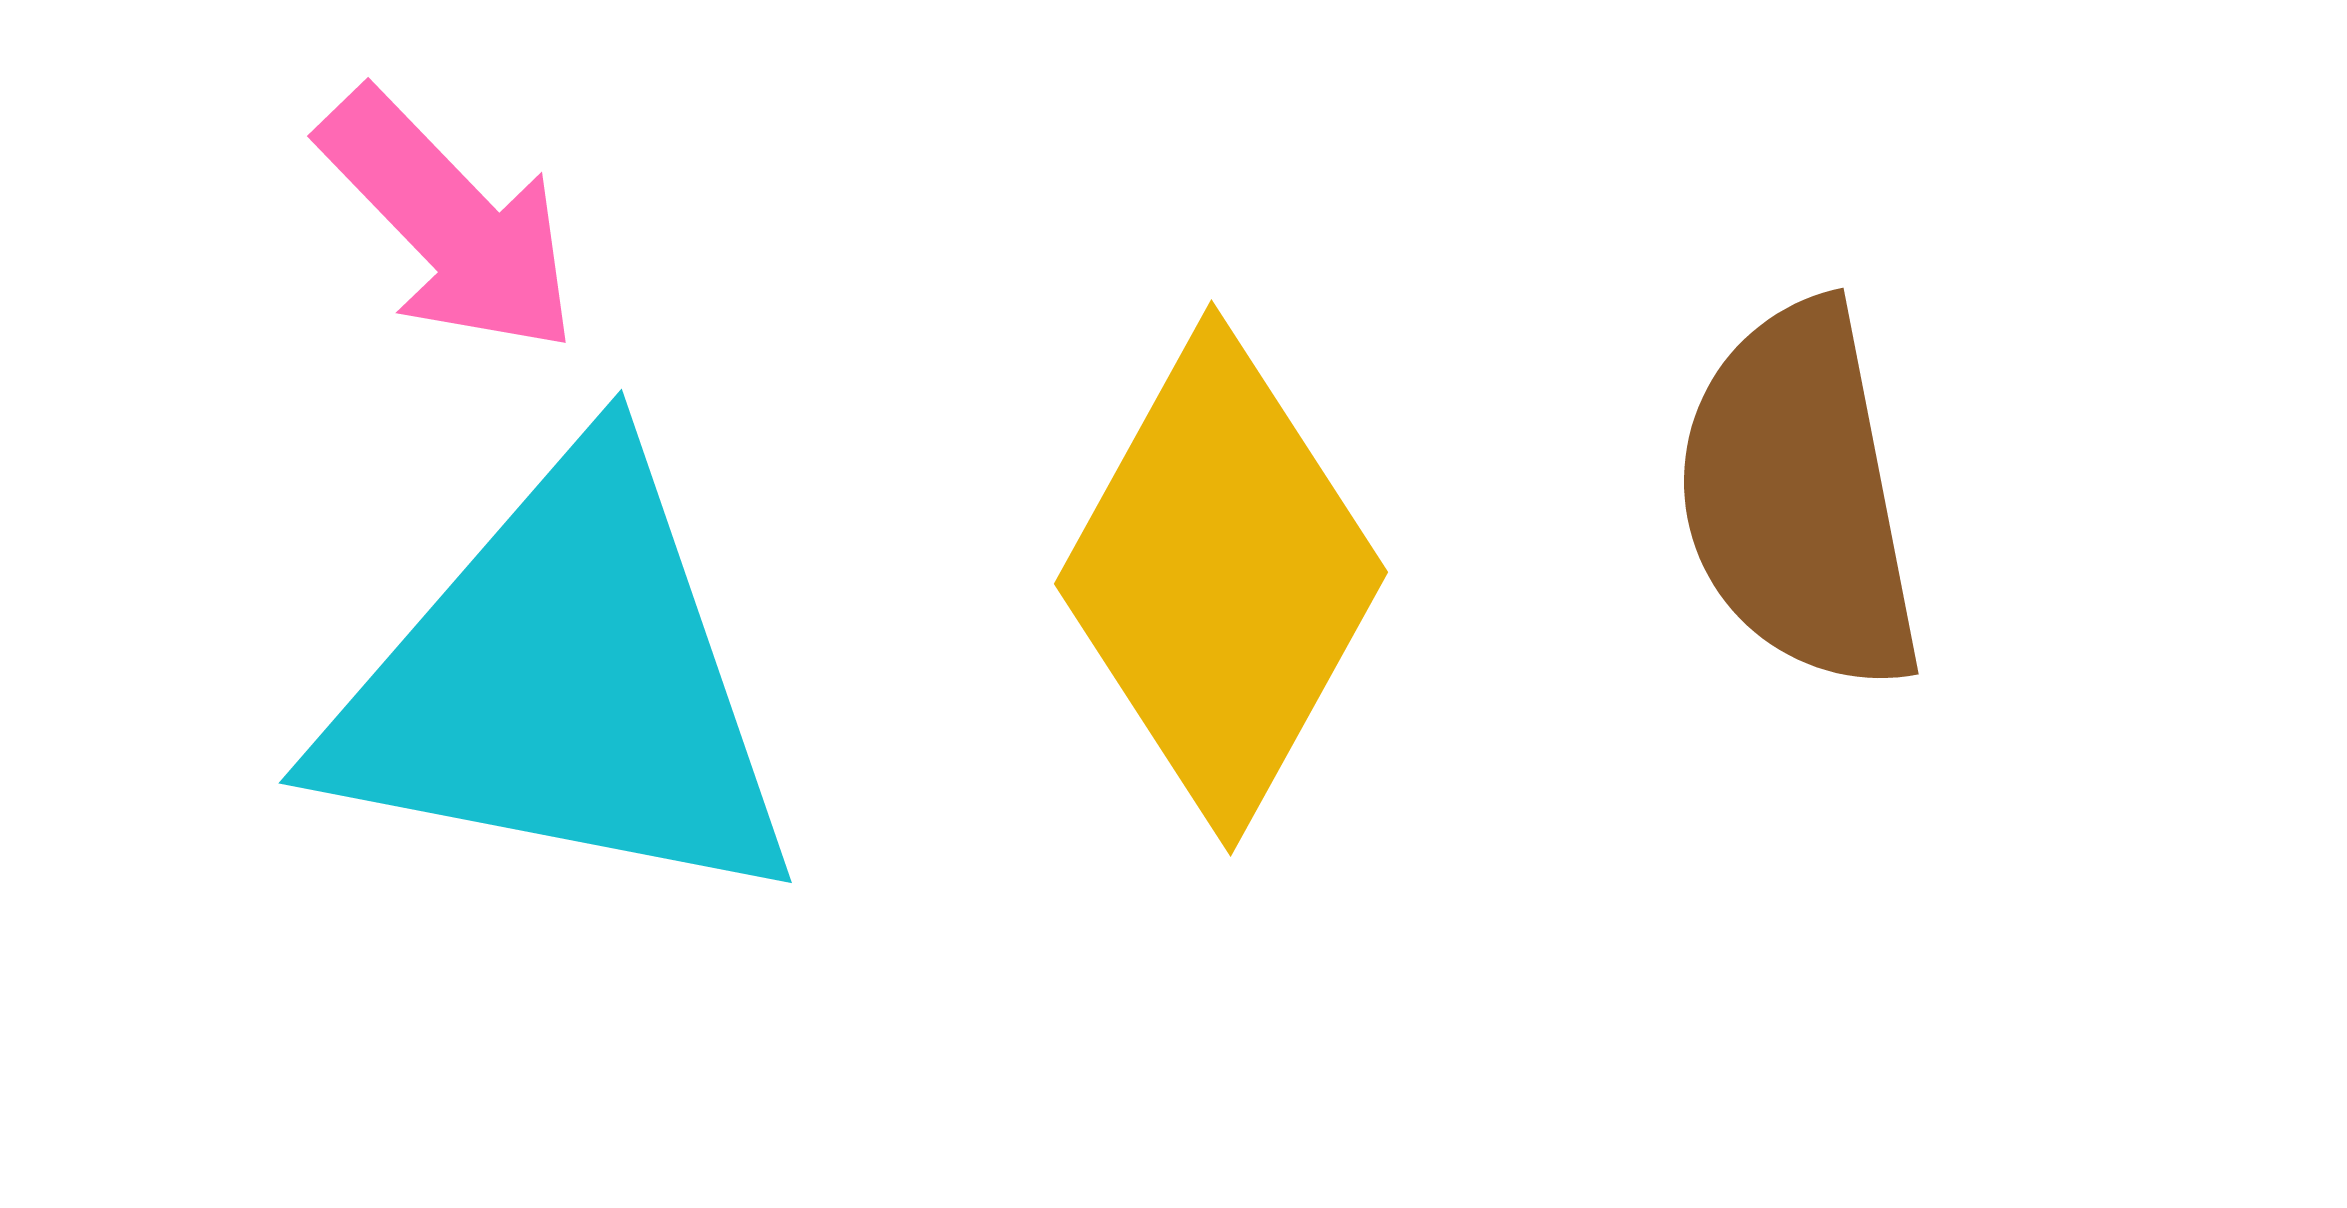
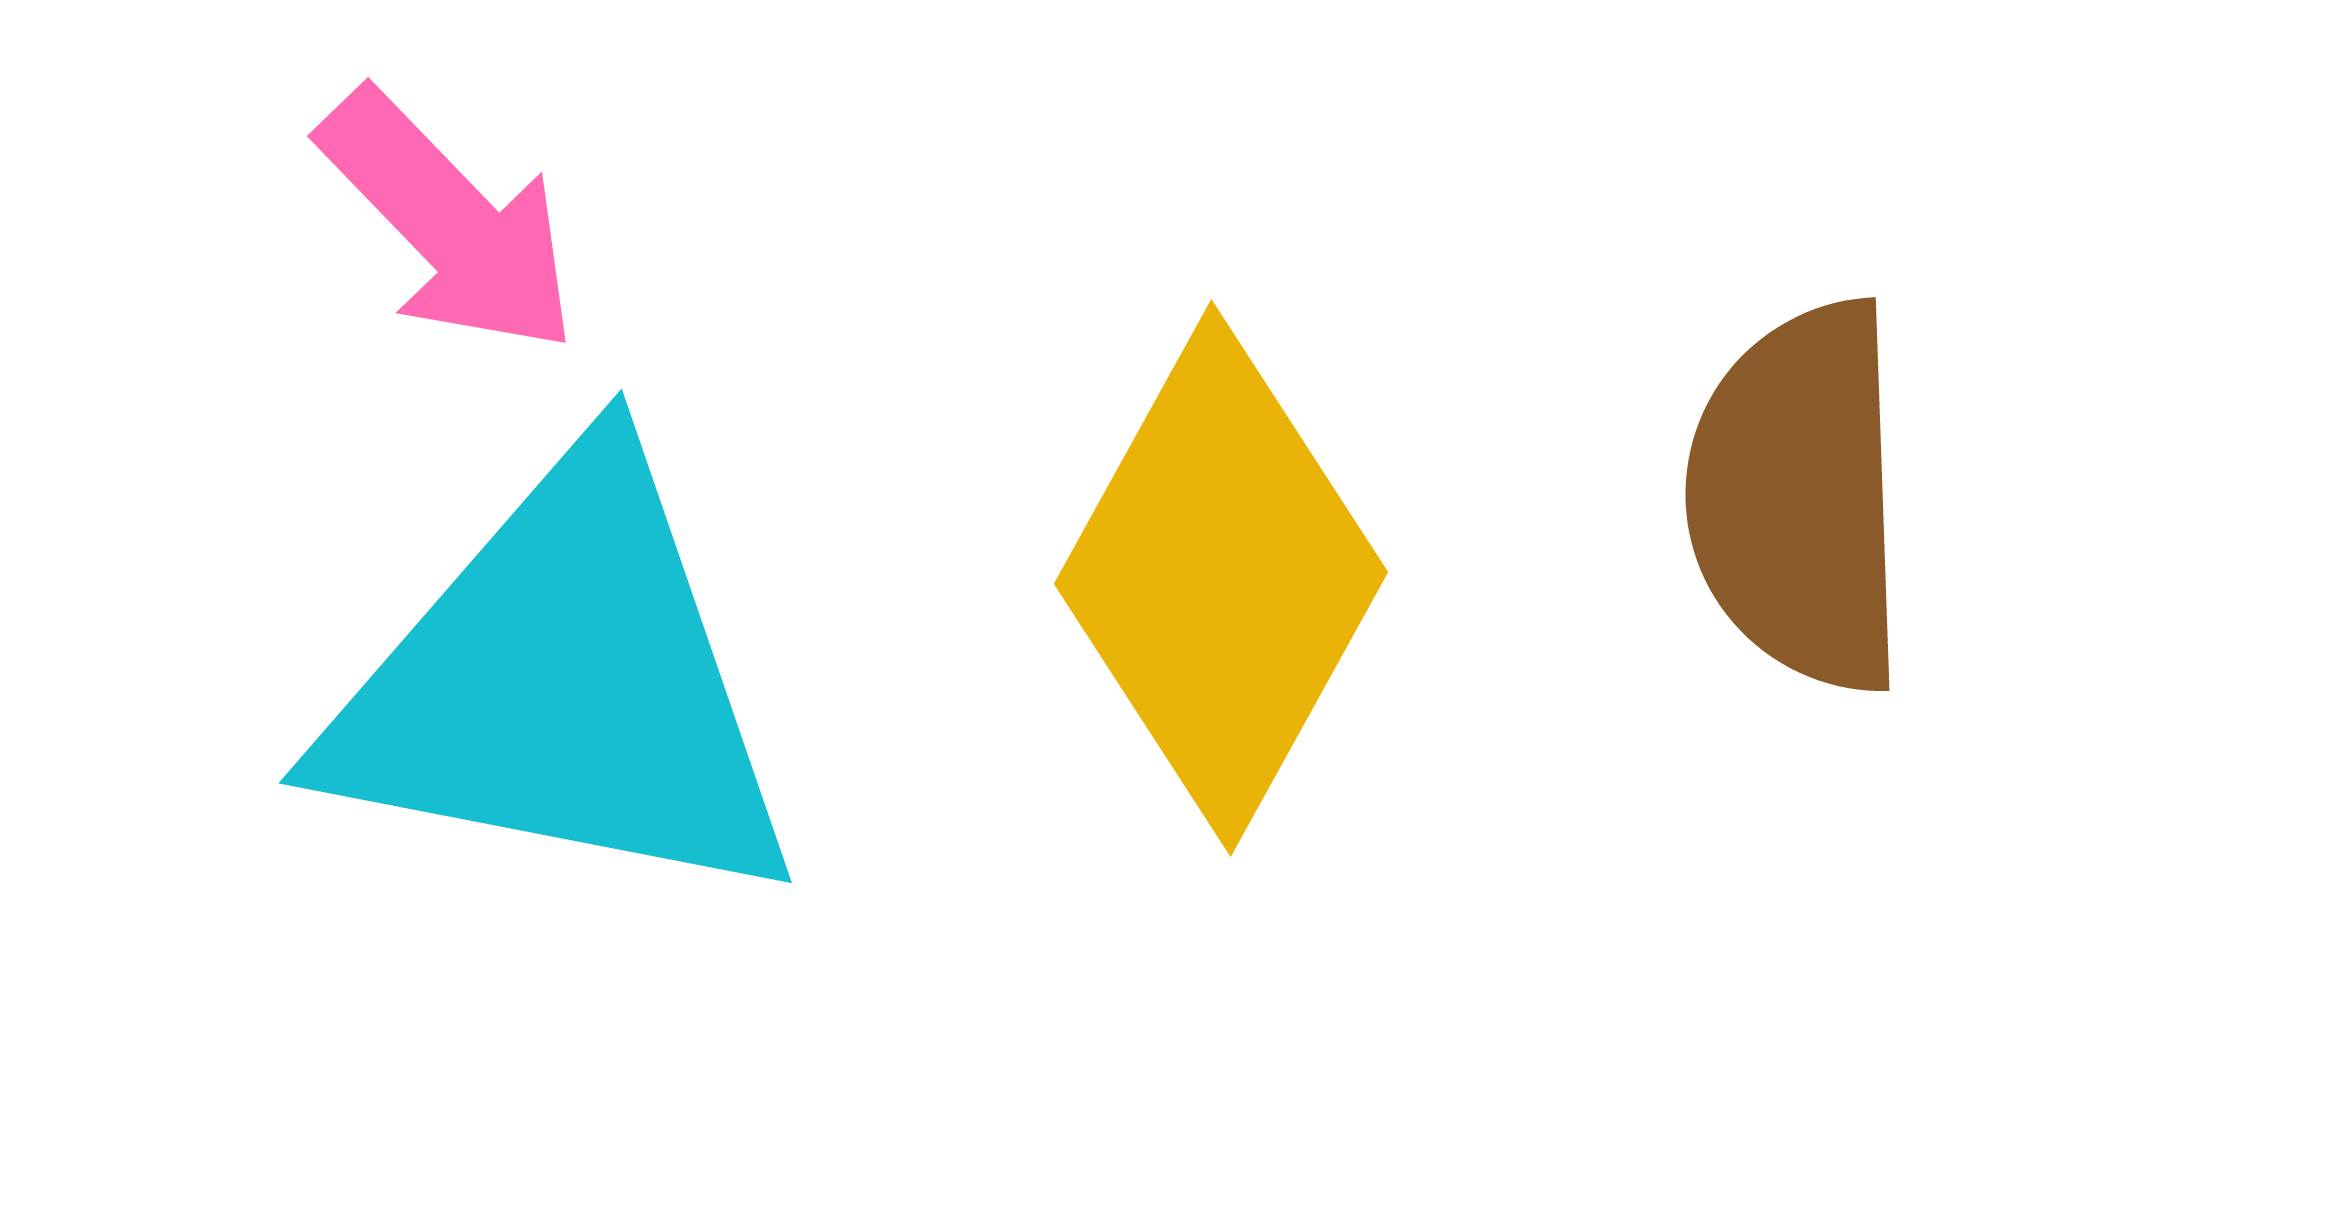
brown semicircle: rotated 9 degrees clockwise
